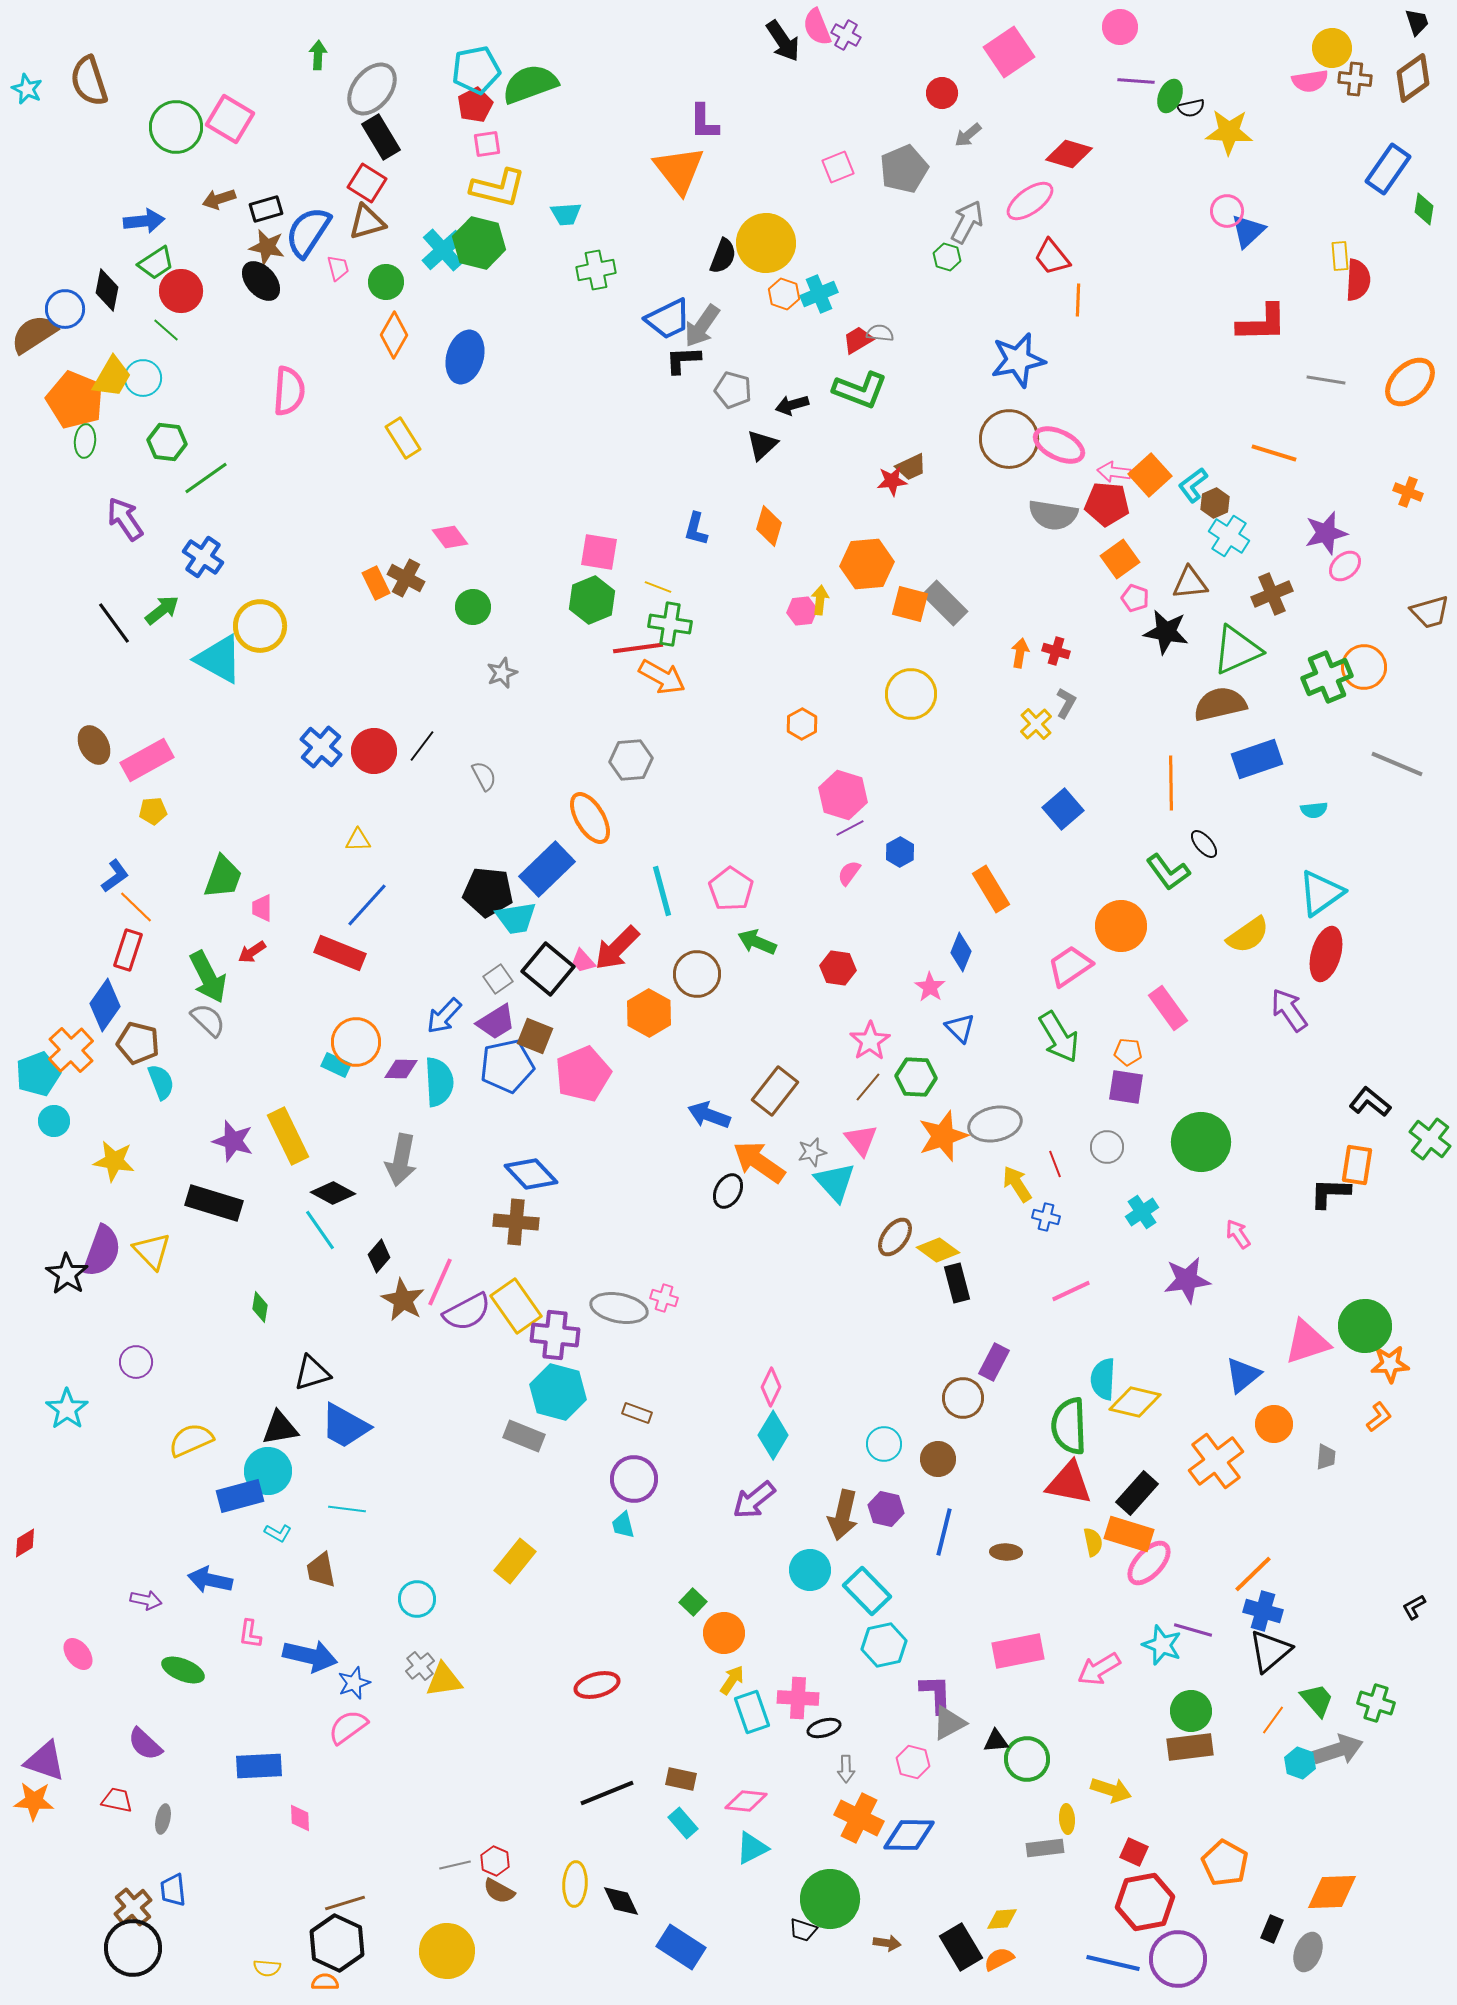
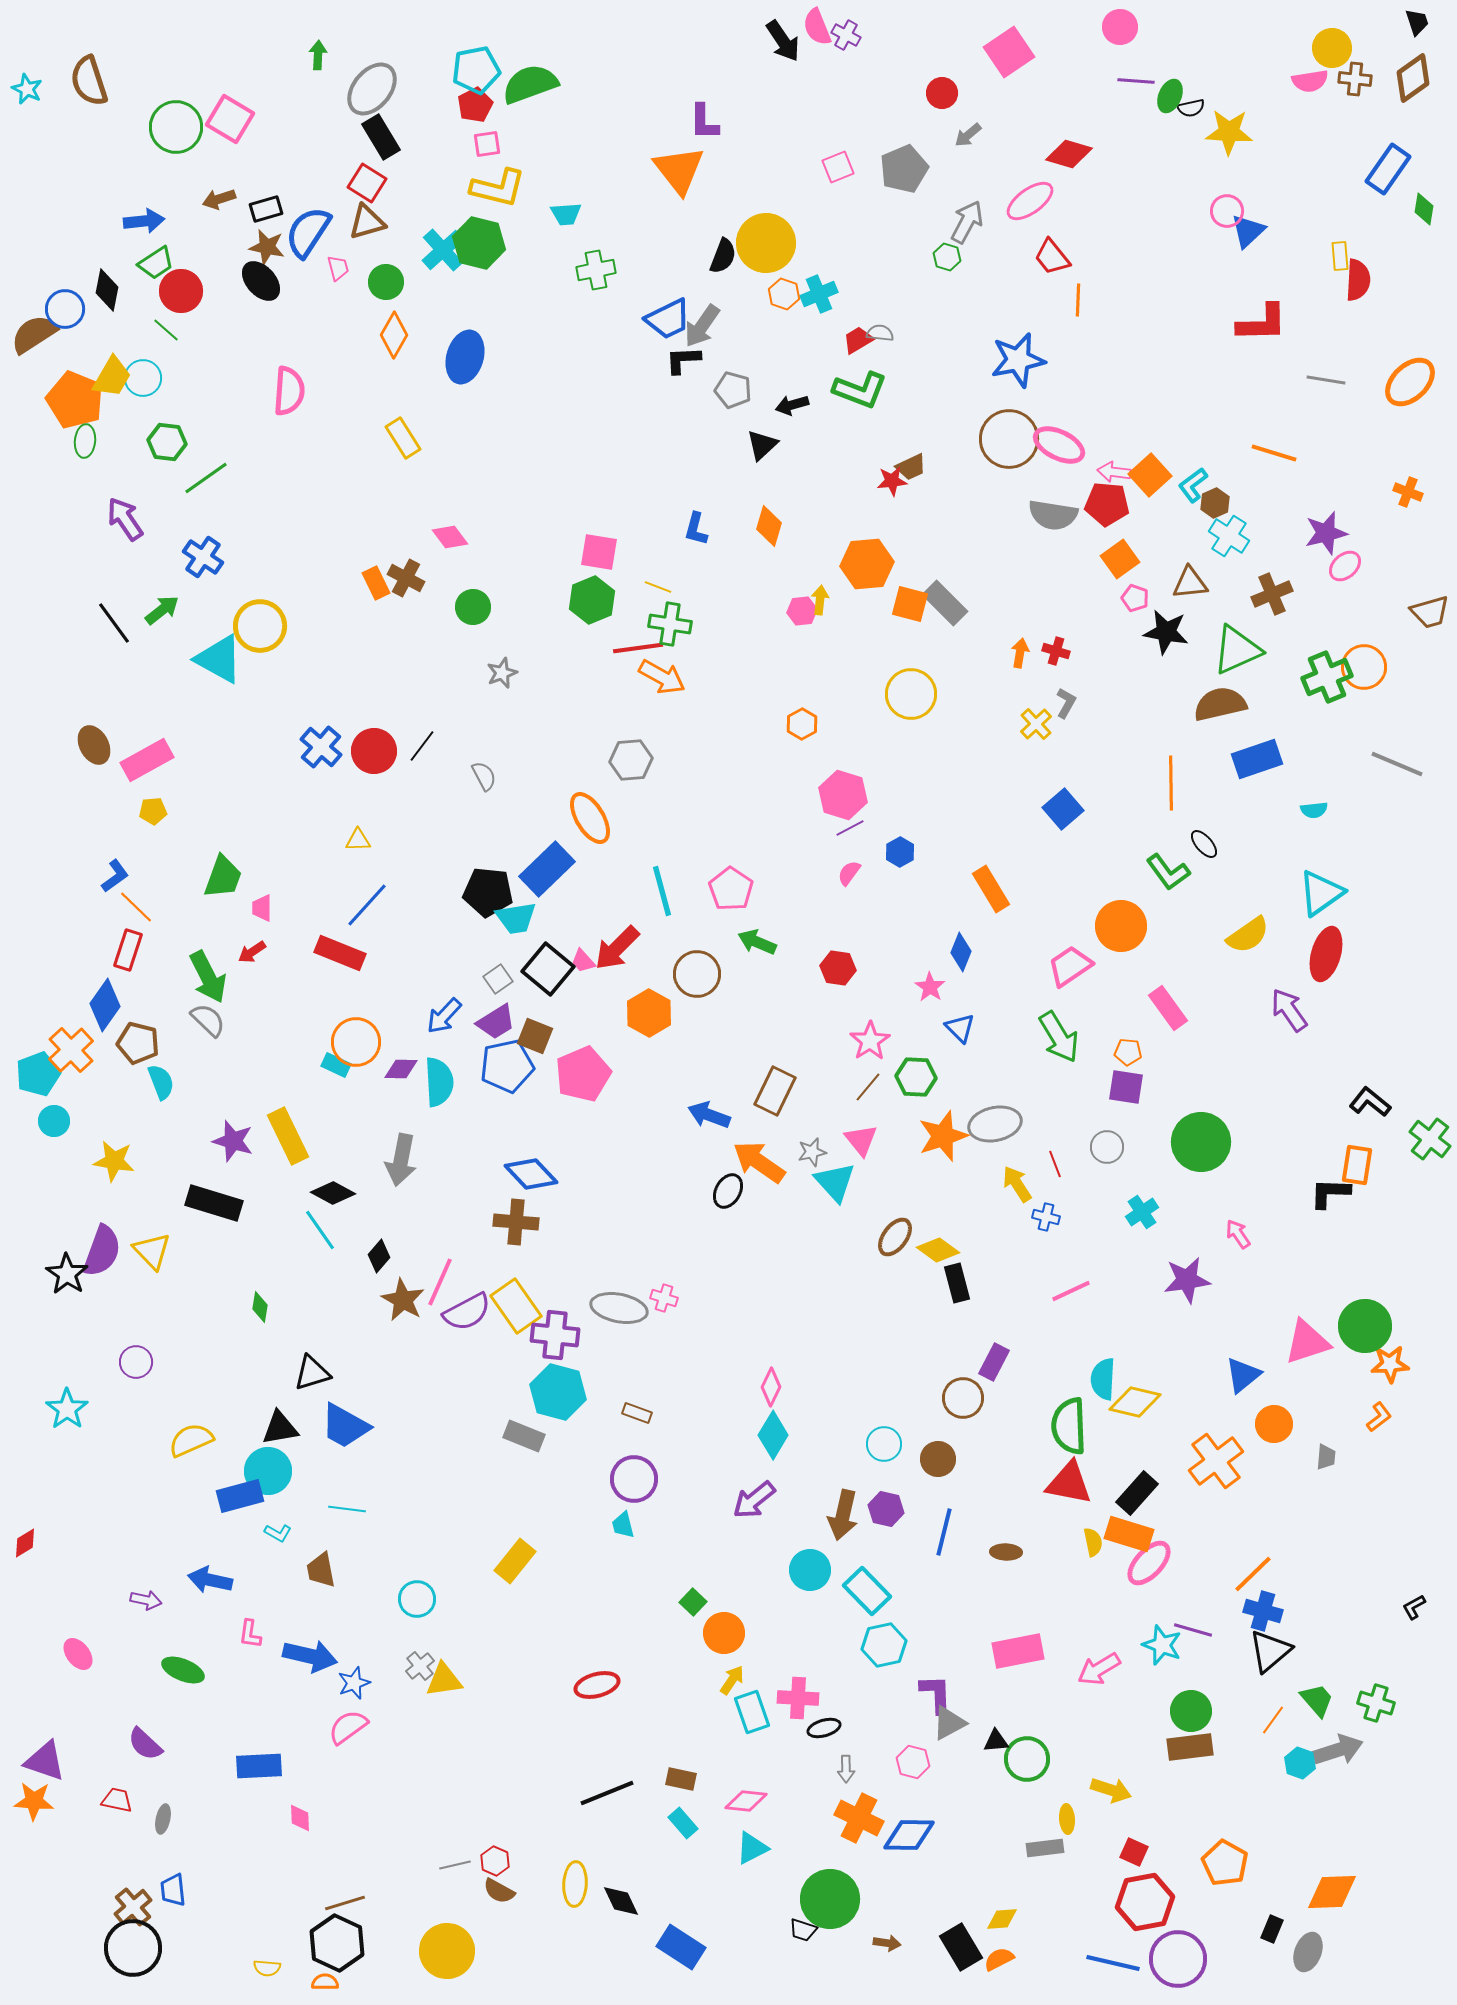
brown rectangle at (775, 1091): rotated 12 degrees counterclockwise
